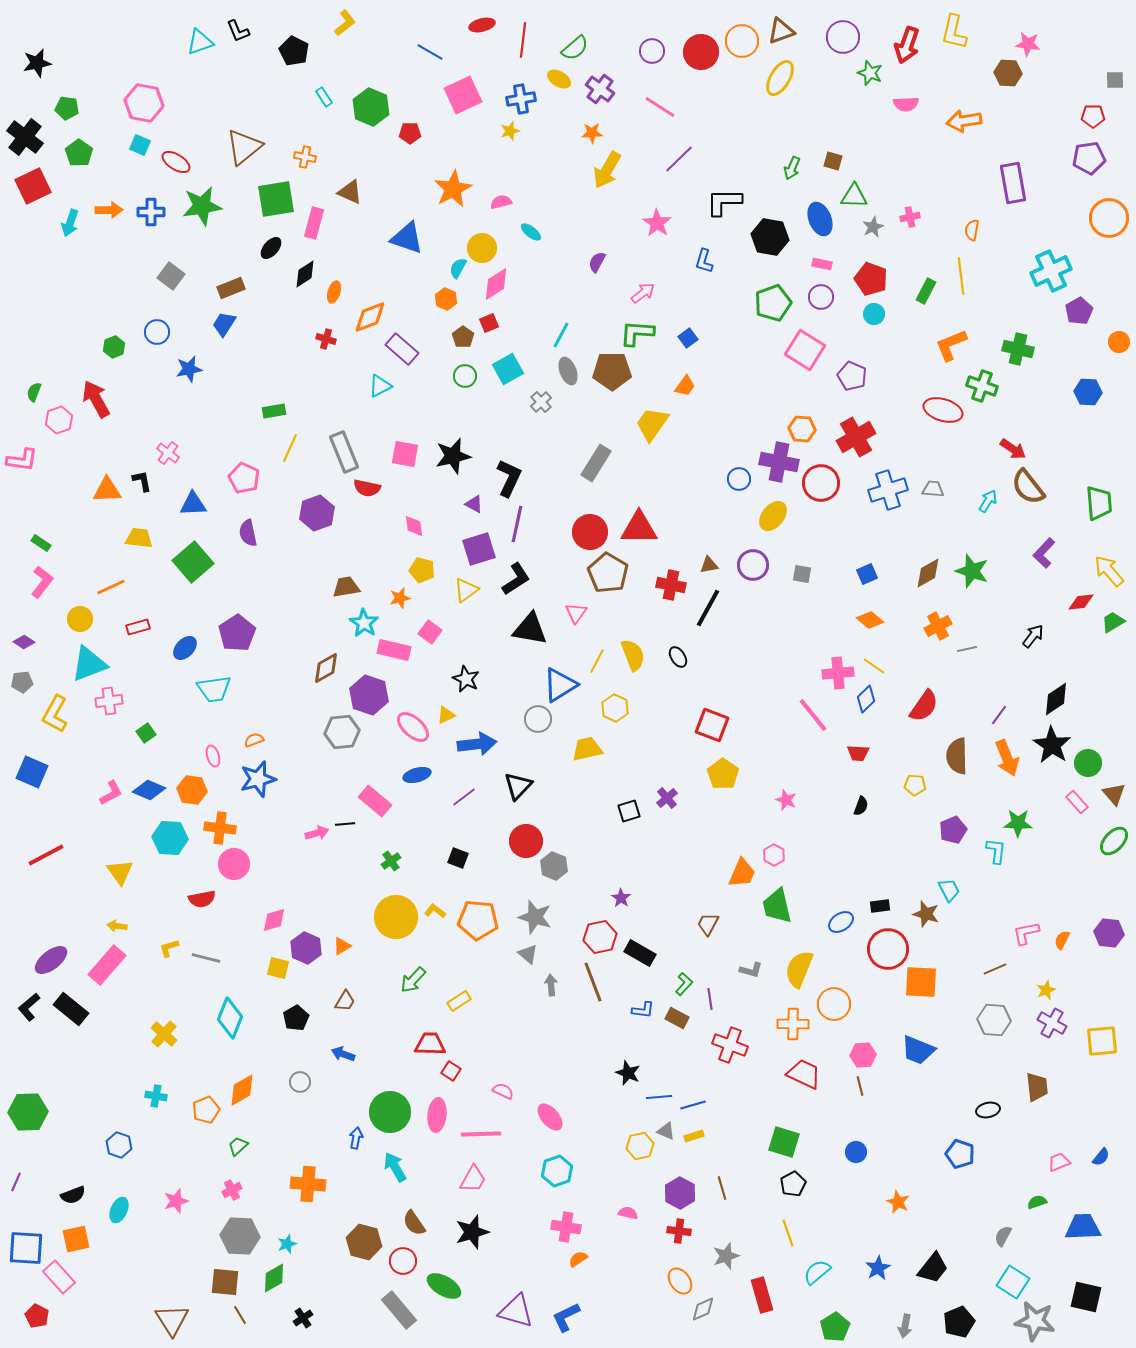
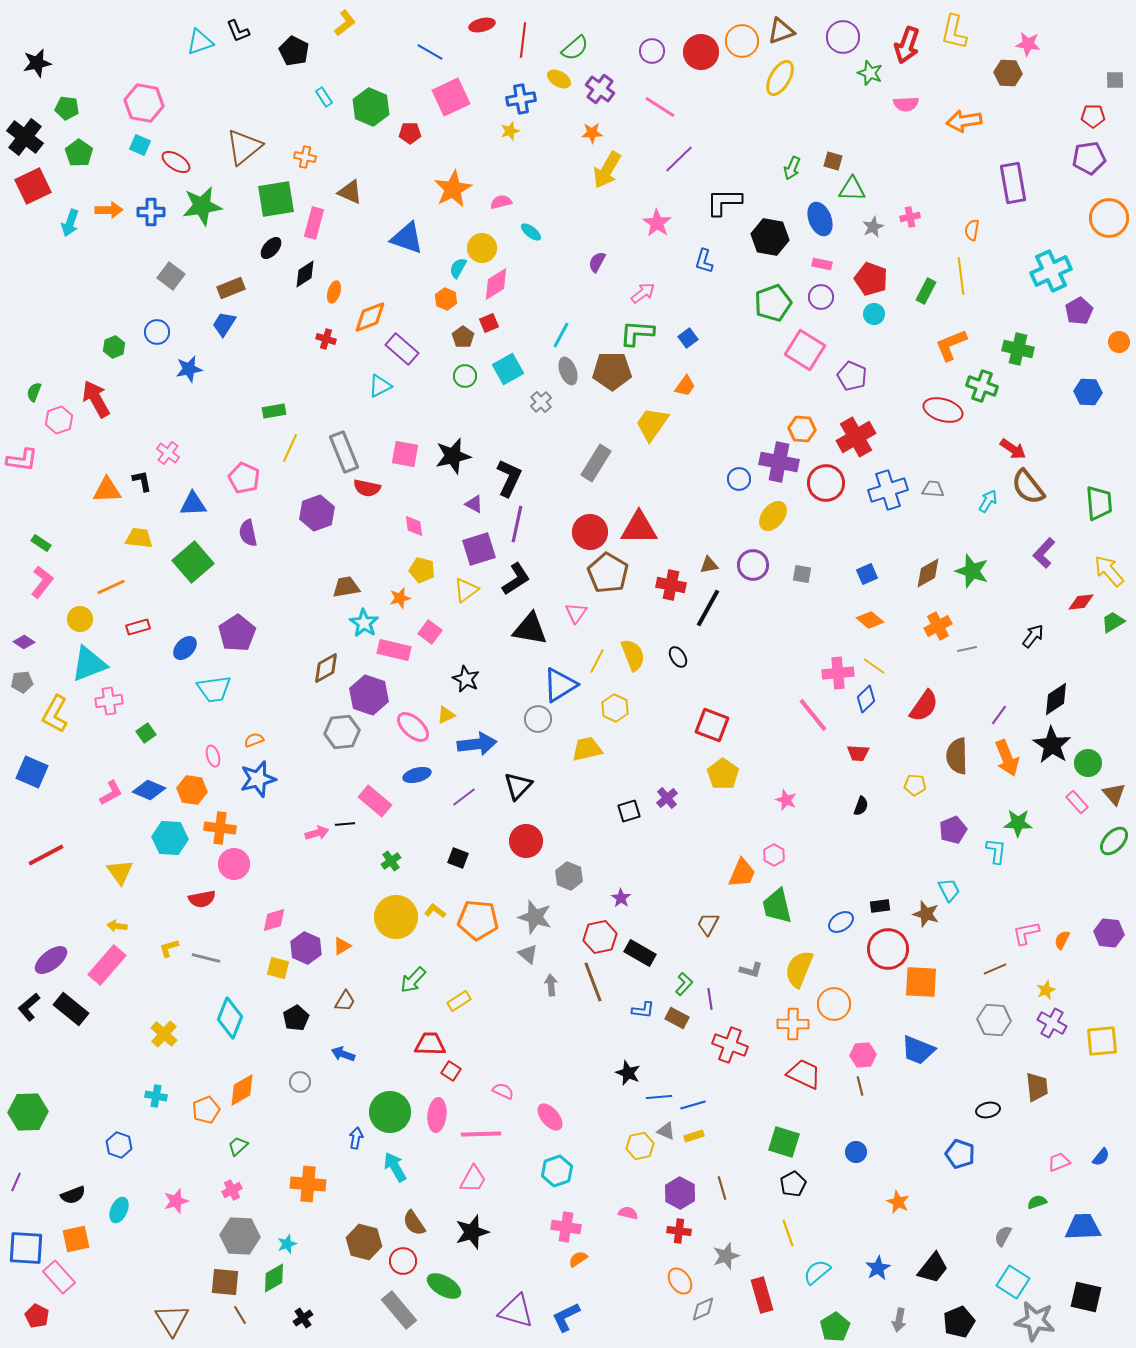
pink square at (463, 95): moved 12 px left, 2 px down
green triangle at (854, 196): moved 2 px left, 7 px up
red circle at (821, 483): moved 5 px right
gray hexagon at (554, 866): moved 15 px right, 10 px down
gray arrow at (905, 1326): moved 6 px left, 6 px up
